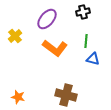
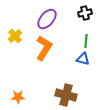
black cross: moved 2 px right, 1 px down
orange L-shape: moved 11 px left; rotated 95 degrees counterclockwise
blue triangle: moved 10 px left
orange star: rotated 16 degrees counterclockwise
